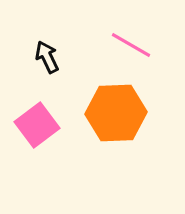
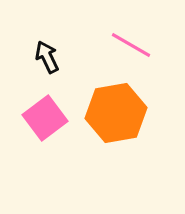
orange hexagon: rotated 8 degrees counterclockwise
pink square: moved 8 px right, 7 px up
